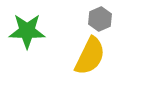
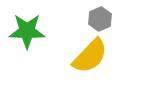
yellow semicircle: rotated 18 degrees clockwise
